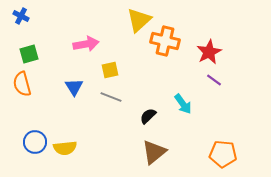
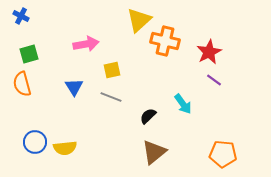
yellow square: moved 2 px right
